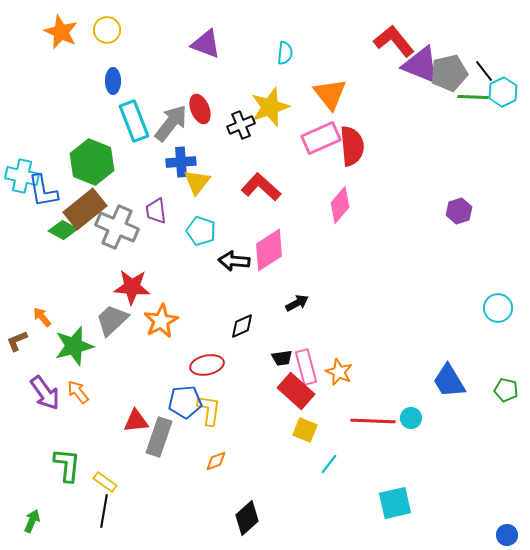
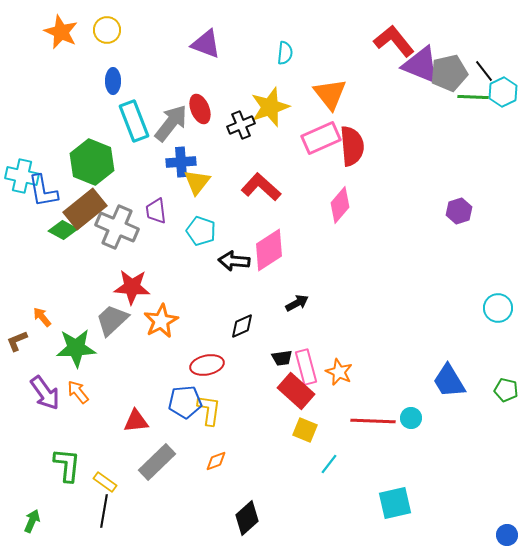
green star at (74, 346): moved 2 px right, 2 px down; rotated 12 degrees clockwise
gray rectangle at (159, 437): moved 2 px left, 25 px down; rotated 27 degrees clockwise
